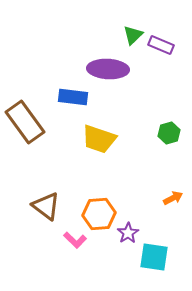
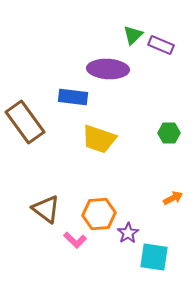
green hexagon: rotated 15 degrees clockwise
brown triangle: moved 3 px down
